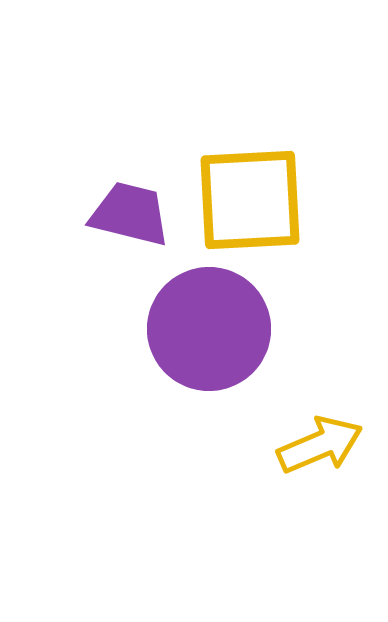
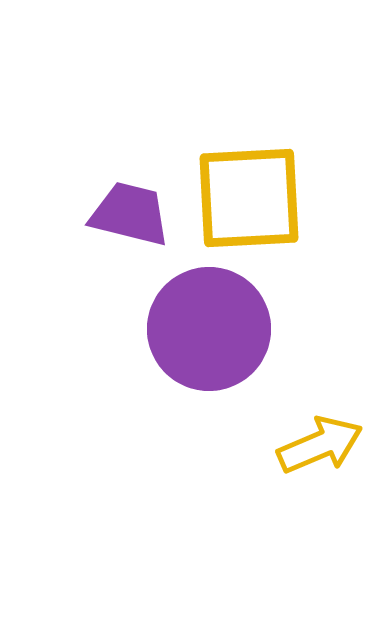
yellow square: moved 1 px left, 2 px up
